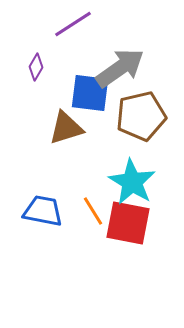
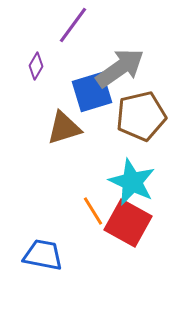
purple line: moved 1 px down; rotated 21 degrees counterclockwise
purple diamond: moved 1 px up
blue square: moved 2 px right, 1 px up; rotated 24 degrees counterclockwise
brown triangle: moved 2 px left
cyan star: rotated 6 degrees counterclockwise
blue trapezoid: moved 44 px down
red square: rotated 18 degrees clockwise
